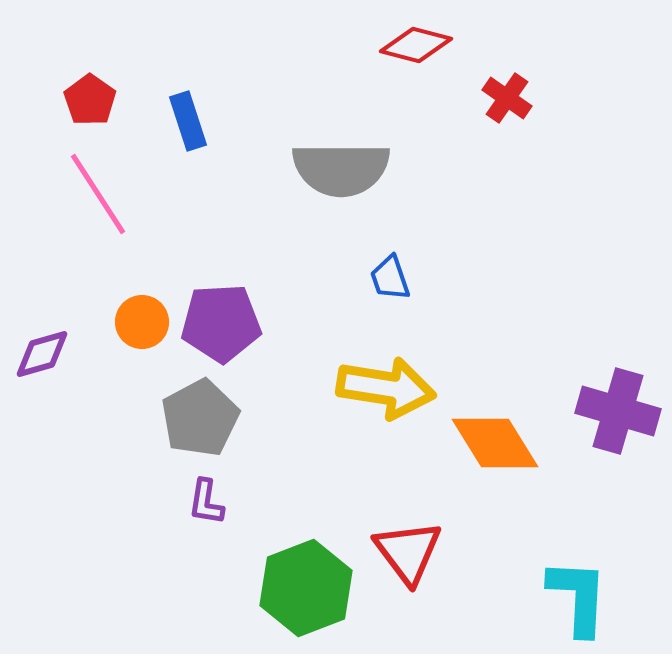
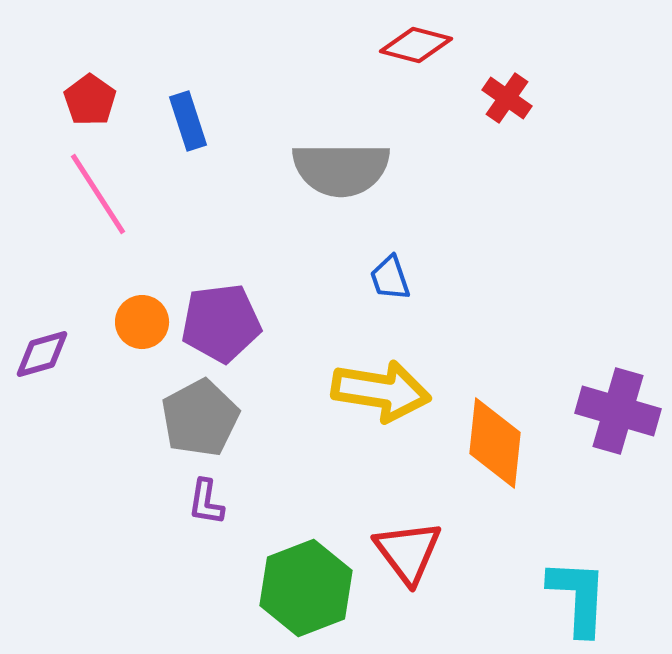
purple pentagon: rotated 4 degrees counterclockwise
yellow arrow: moved 5 px left, 3 px down
orange diamond: rotated 38 degrees clockwise
